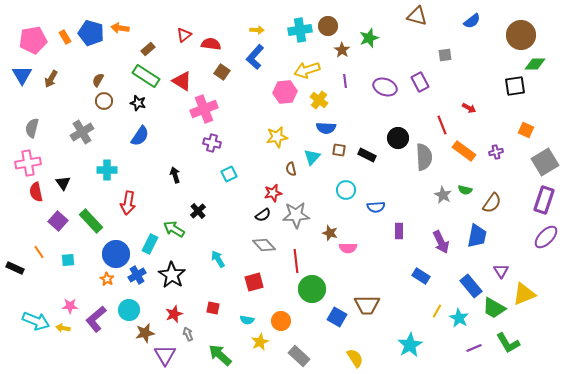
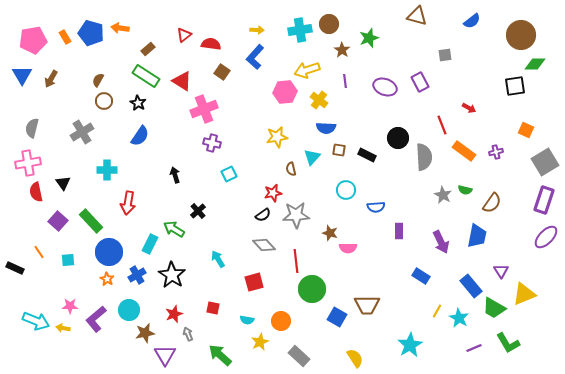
brown circle at (328, 26): moved 1 px right, 2 px up
black star at (138, 103): rotated 14 degrees clockwise
blue circle at (116, 254): moved 7 px left, 2 px up
